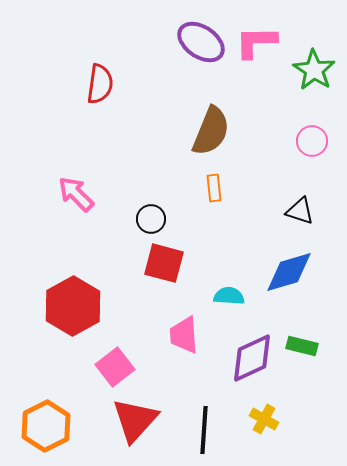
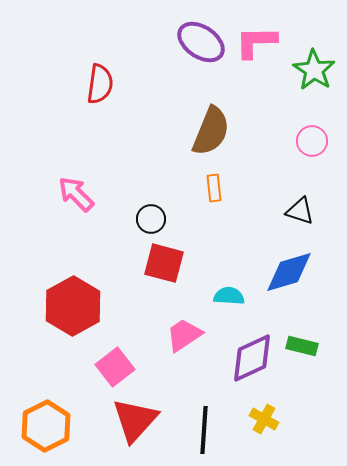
pink trapezoid: rotated 60 degrees clockwise
